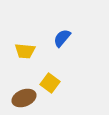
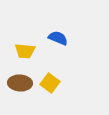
blue semicircle: moved 4 px left; rotated 72 degrees clockwise
brown ellipse: moved 4 px left, 15 px up; rotated 25 degrees clockwise
